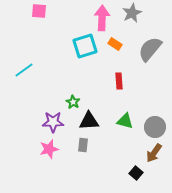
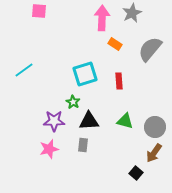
cyan square: moved 28 px down
purple star: moved 1 px right, 1 px up
